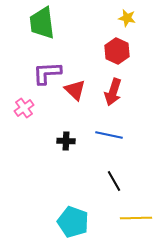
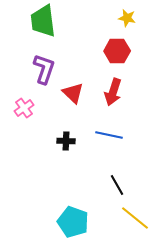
green trapezoid: moved 1 px right, 2 px up
red hexagon: rotated 25 degrees counterclockwise
purple L-shape: moved 3 px left, 4 px up; rotated 112 degrees clockwise
red triangle: moved 2 px left, 3 px down
black line: moved 3 px right, 4 px down
yellow line: moved 1 px left; rotated 40 degrees clockwise
